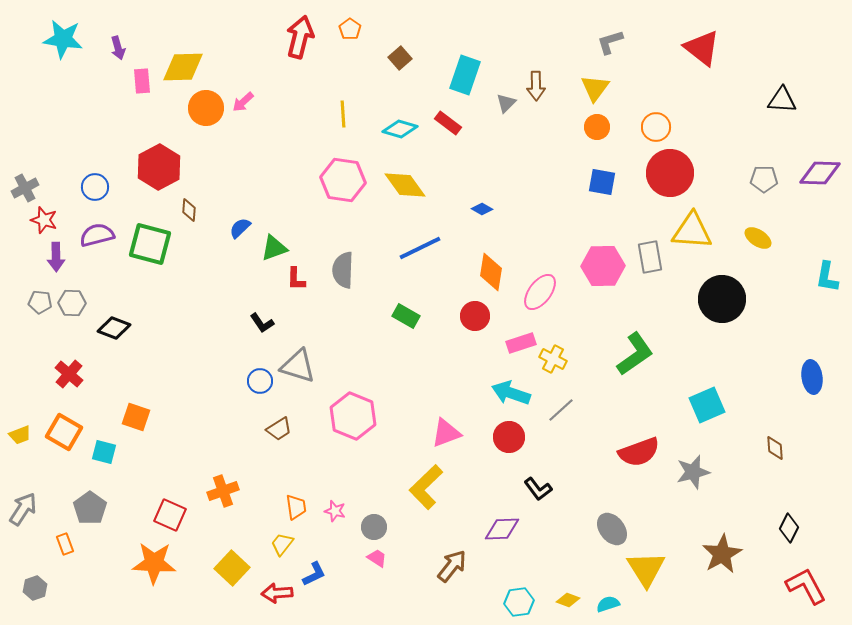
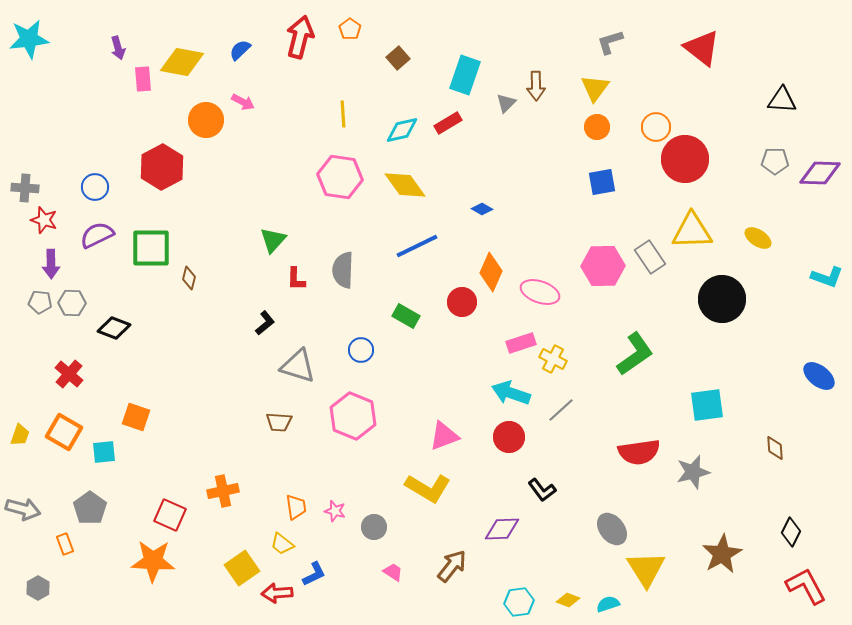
cyan star at (63, 39): moved 34 px left; rotated 15 degrees counterclockwise
brown square at (400, 58): moved 2 px left
yellow diamond at (183, 67): moved 1 px left, 5 px up; rotated 12 degrees clockwise
pink rectangle at (142, 81): moved 1 px right, 2 px up
pink arrow at (243, 102): rotated 110 degrees counterclockwise
orange circle at (206, 108): moved 12 px down
red rectangle at (448, 123): rotated 68 degrees counterclockwise
cyan diamond at (400, 129): moved 2 px right, 1 px down; rotated 28 degrees counterclockwise
red hexagon at (159, 167): moved 3 px right
red circle at (670, 173): moved 15 px right, 14 px up
gray pentagon at (764, 179): moved 11 px right, 18 px up
pink hexagon at (343, 180): moved 3 px left, 3 px up
blue square at (602, 182): rotated 20 degrees counterclockwise
gray cross at (25, 188): rotated 32 degrees clockwise
brown diamond at (189, 210): moved 68 px down; rotated 10 degrees clockwise
blue semicircle at (240, 228): moved 178 px up
yellow triangle at (692, 231): rotated 6 degrees counterclockwise
purple semicircle at (97, 235): rotated 12 degrees counterclockwise
green square at (150, 244): moved 1 px right, 4 px down; rotated 15 degrees counterclockwise
green triangle at (274, 248): moved 1 px left, 8 px up; rotated 28 degrees counterclockwise
blue line at (420, 248): moved 3 px left, 2 px up
purple arrow at (56, 257): moved 5 px left, 7 px down
gray rectangle at (650, 257): rotated 24 degrees counterclockwise
orange diamond at (491, 272): rotated 15 degrees clockwise
cyan L-shape at (827, 277): rotated 80 degrees counterclockwise
pink ellipse at (540, 292): rotated 72 degrees clockwise
red circle at (475, 316): moved 13 px left, 14 px up
black L-shape at (262, 323): moved 3 px right; rotated 95 degrees counterclockwise
blue ellipse at (812, 377): moved 7 px right, 1 px up; rotated 44 degrees counterclockwise
blue circle at (260, 381): moved 101 px right, 31 px up
cyan square at (707, 405): rotated 15 degrees clockwise
brown trapezoid at (279, 429): moved 7 px up; rotated 36 degrees clockwise
pink triangle at (446, 433): moved 2 px left, 3 px down
yellow trapezoid at (20, 435): rotated 50 degrees counterclockwise
cyan square at (104, 452): rotated 20 degrees counterclockwise
red semicircle at (639, 452): rotated 12 degrees clockwise
yellow L-shape at (426, 487): moved 2 px right, 1 px down; rotated 105 degrees counterclockwise
black L-shape at (538, 489): moved 4 px right, 1 px down
orange cross at (223, 491): rotated 8 degrees clockwise
gray arrow at (23, 509): rotated 72 degrees clockwise
black diamond at (789, 528): moved 2 px right, 4 px down
yellow trapezoid at (282, 544): rotated 90 degrees counterclockwise
pink trapezoid at (377, 558): moved 16 px right, 14 px down
orange star at (154, 563): moved 1 px left, 2 px up
yellow square at (232, 568): moved 10 px right; rotated 12 degrees clockwise
gray hexagon at (35, 588): moved 3 px right; rotated 10 degrees counterclockwise
